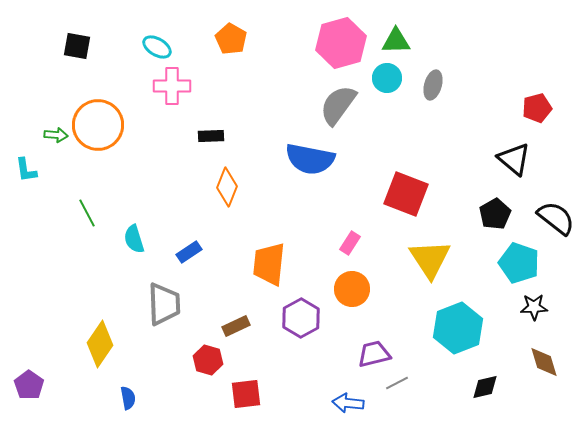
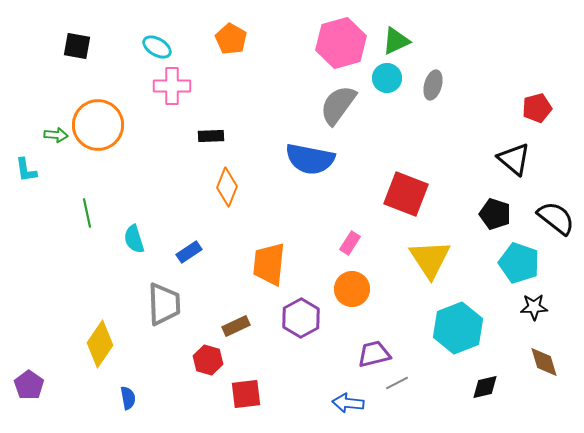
green triangle at (396, 41): rotated 24 degrees counterclockwise
green line at (87, 213): rotated 16 degrees clockwise
black pentagon at (495, 214): rotated 24 degrees counterclockwise
